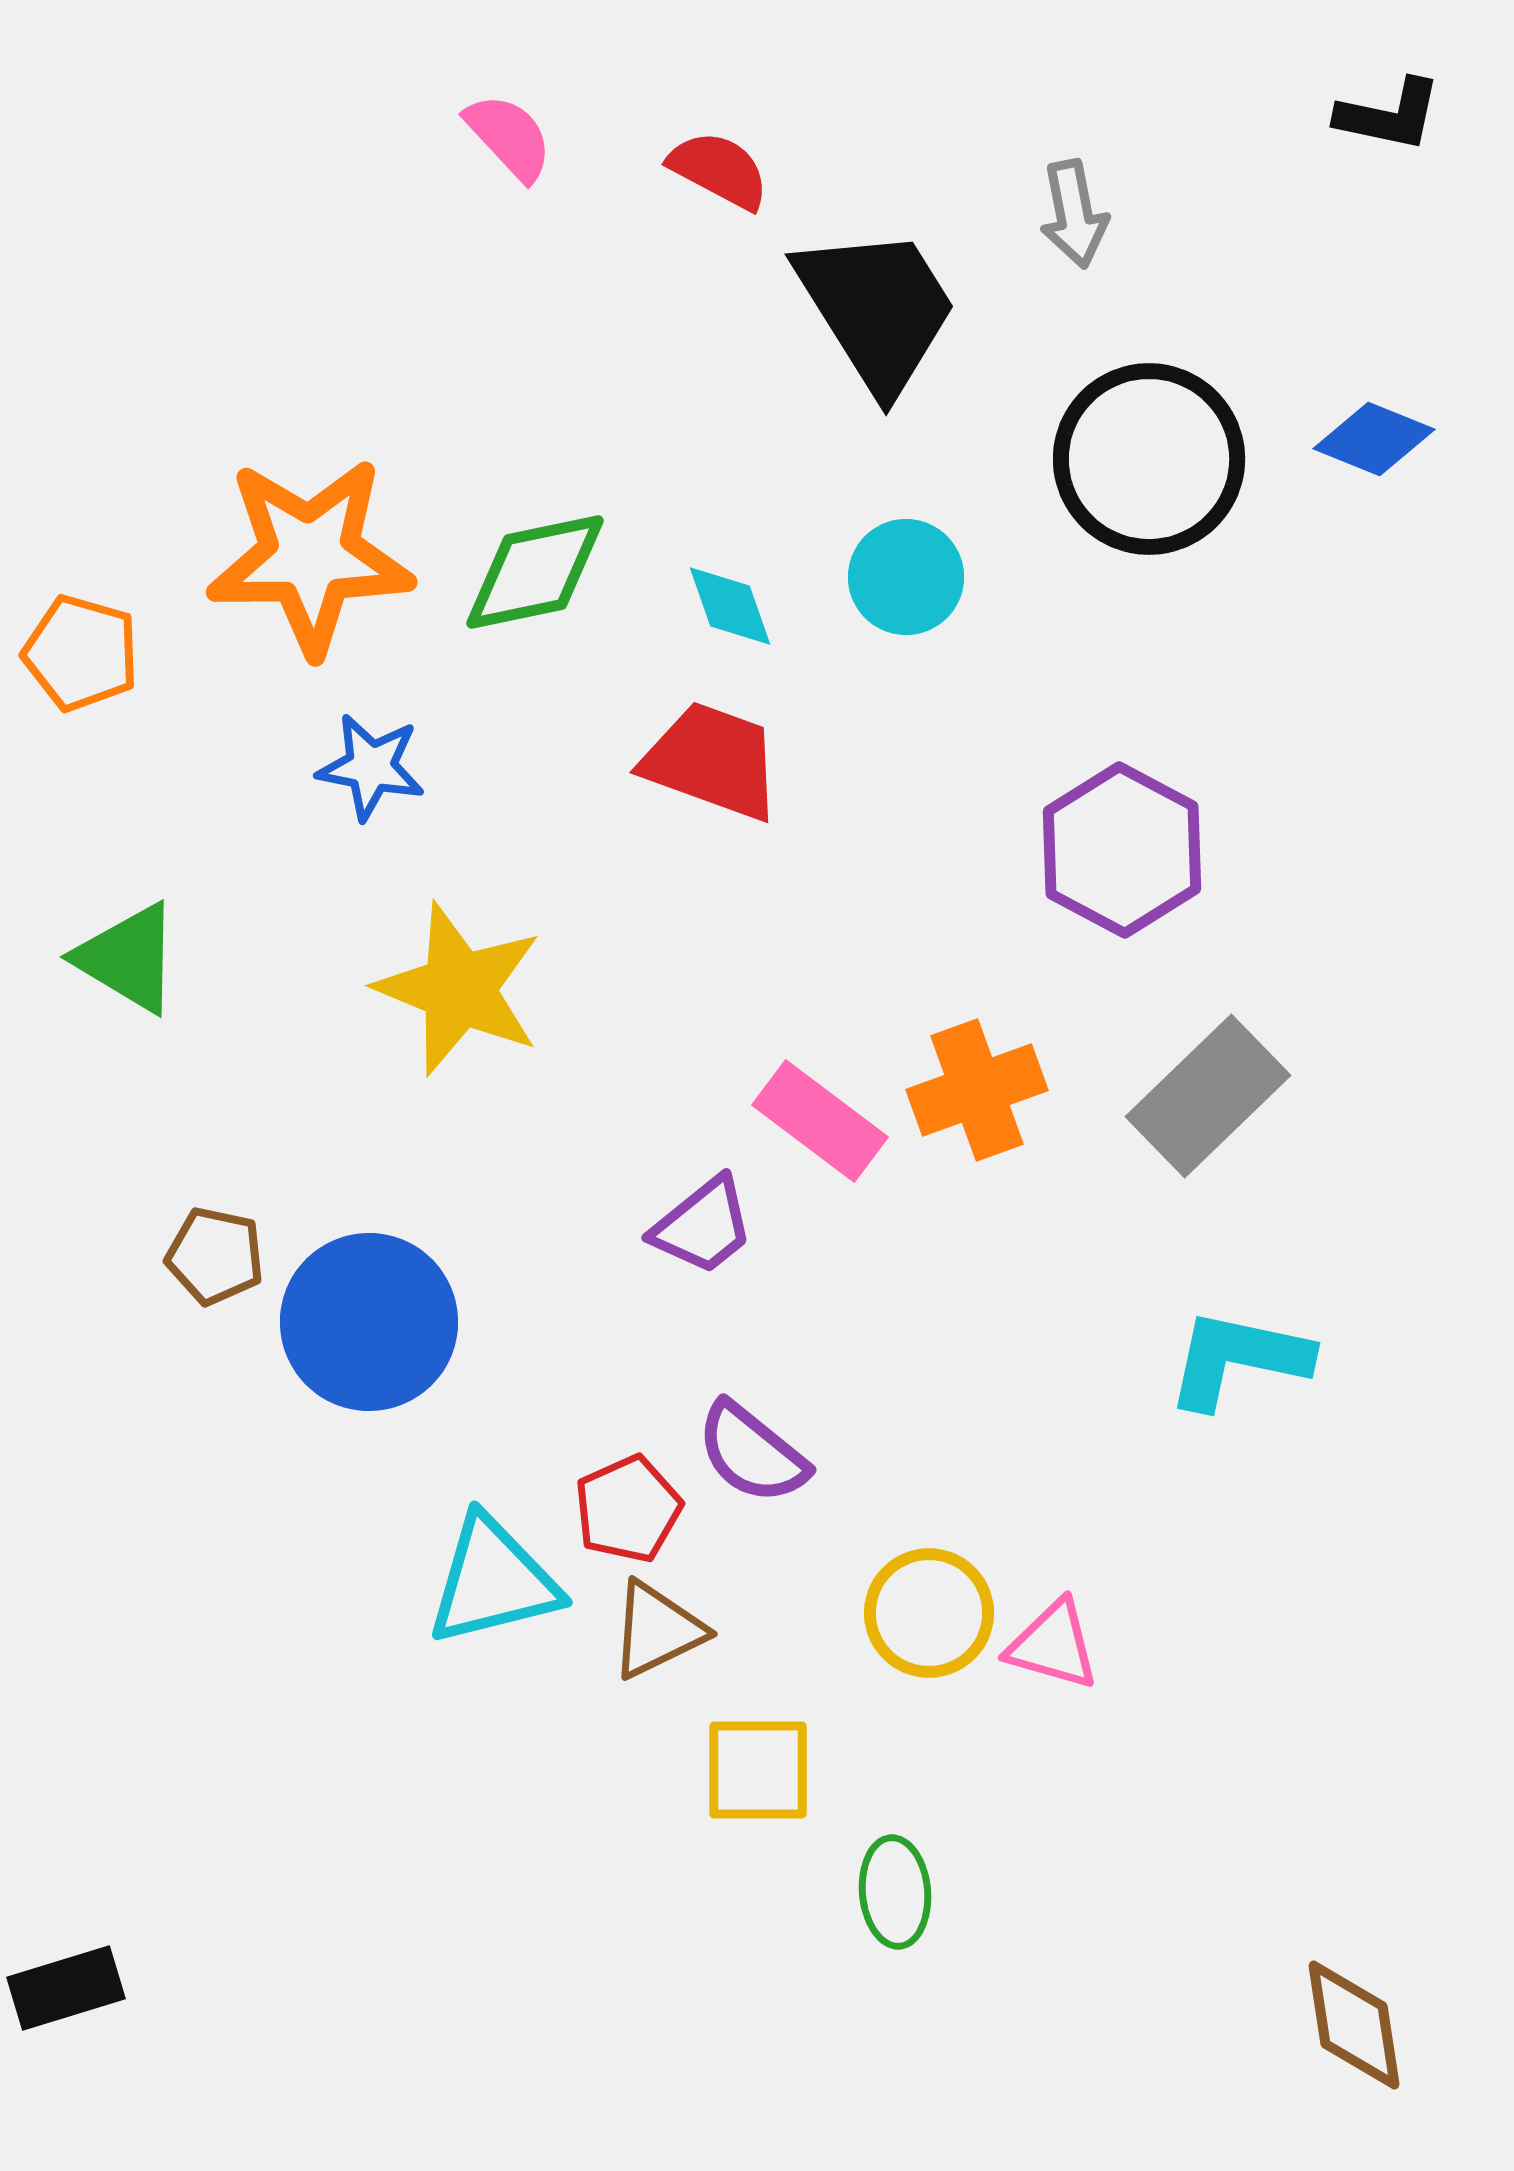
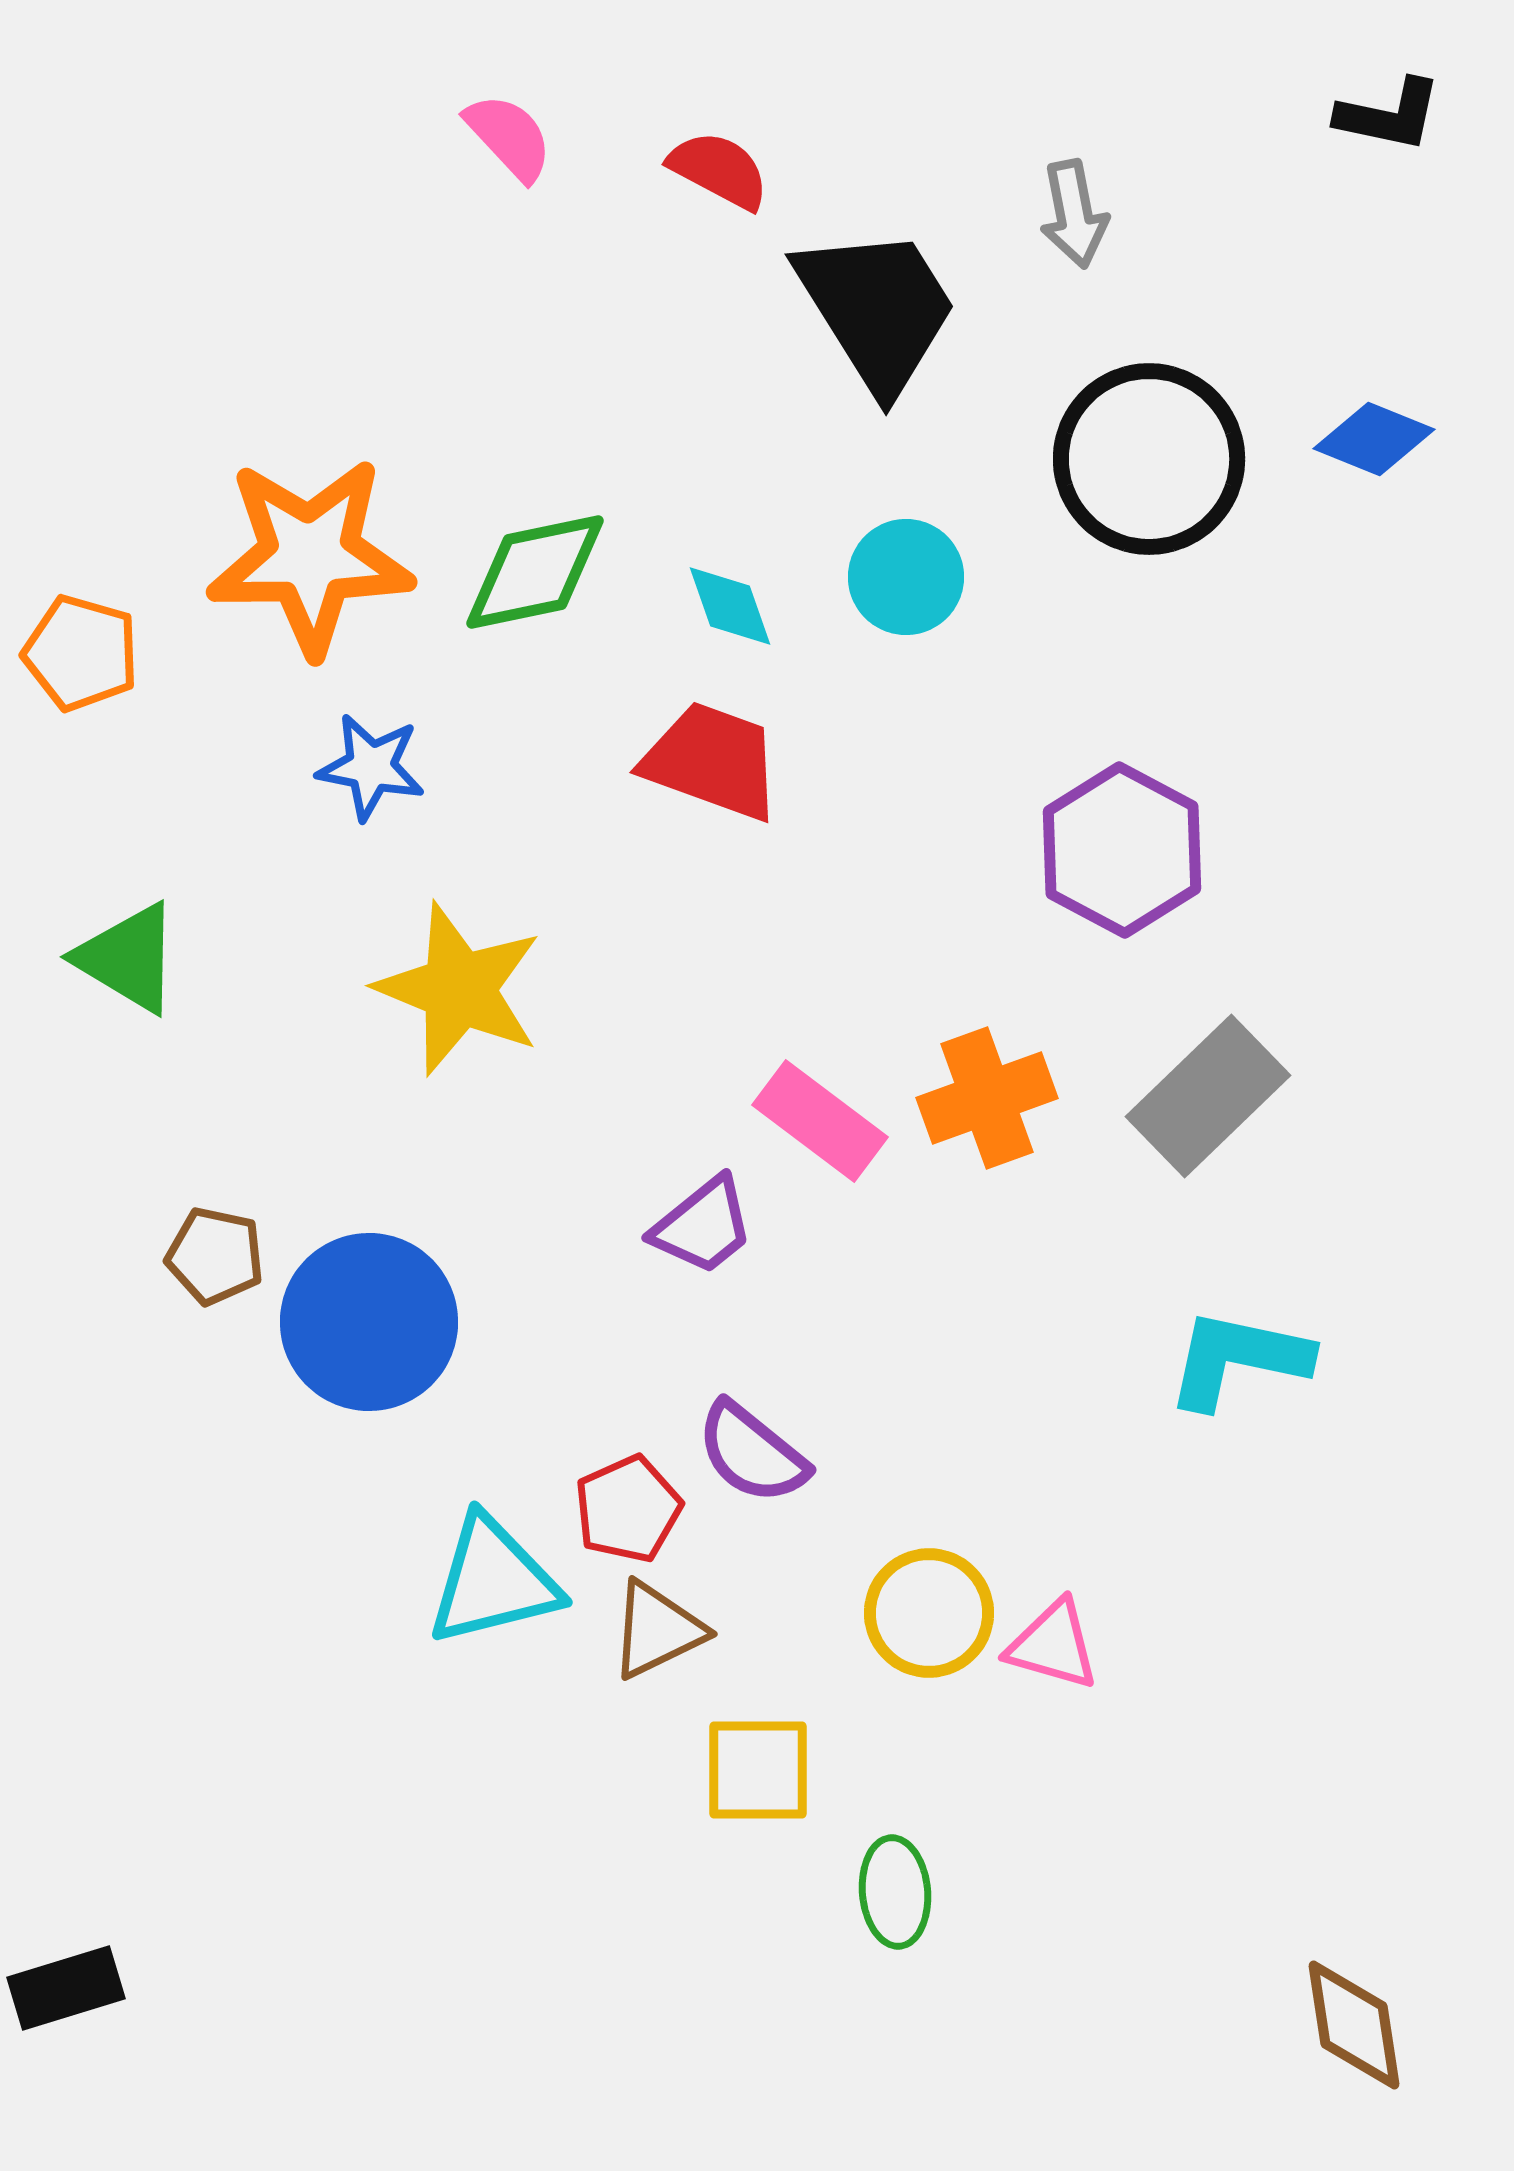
orange cross: moved 10 px right, 8 px down
